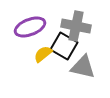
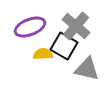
gray cross: rotated 28 degrees clockwise
yellow semicircle: rotated 36 degrees clockwise
gray triangle: moved 4 px right, 2 px down
